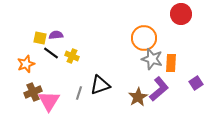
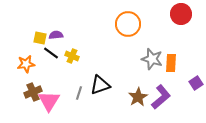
orange circle: moved 16 px left, 14 px up
orange star: rotated 12 degrees clockwise
purple L-shape: moved 2 px right, 8 px down
